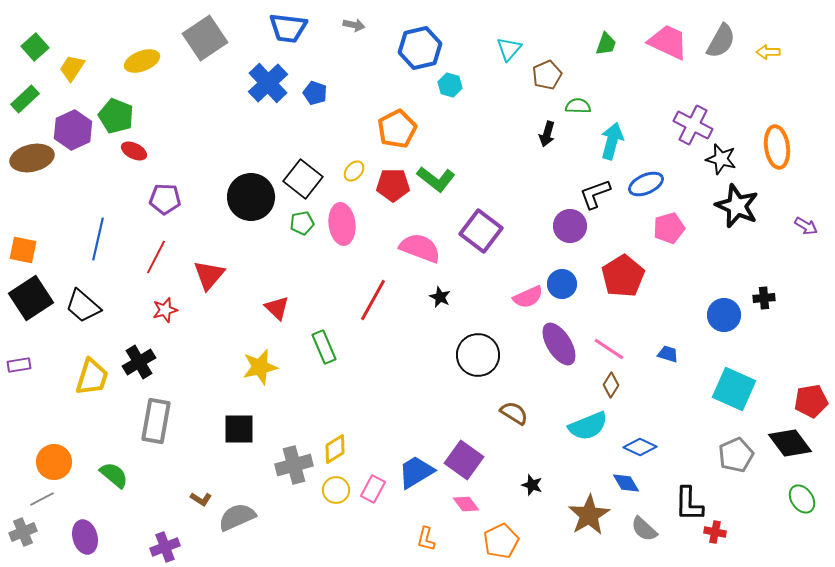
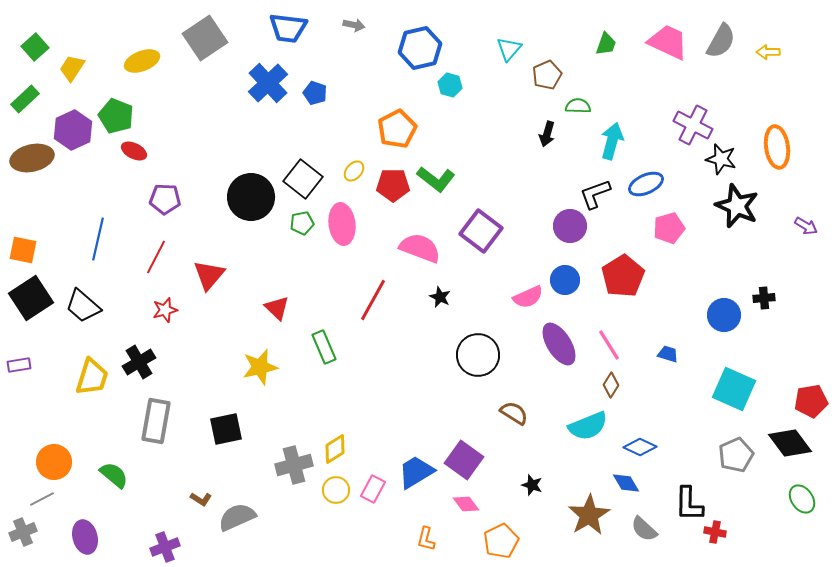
blue circle at (562, 284): moved 3 px right, 4 px up
pink line at (609, 349): moved 4 px up; rotated 24 degrees clockwise
black square at (239, 429): moved 13 px left; rotated 12 degrees counterclockwise
